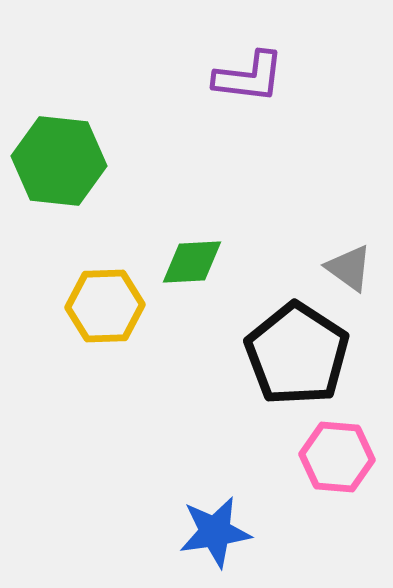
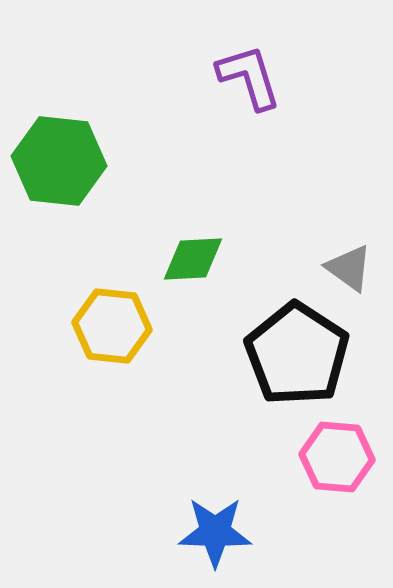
purple L-shape: rotated 114 degrees counterclockwise
green diamond: moved 1 px right, 3 px up
yellow hexagon: moved 7 px right, 20 px down; rotated 8 degrees clockwise
blue star: rotated 10 degrees clockwise
